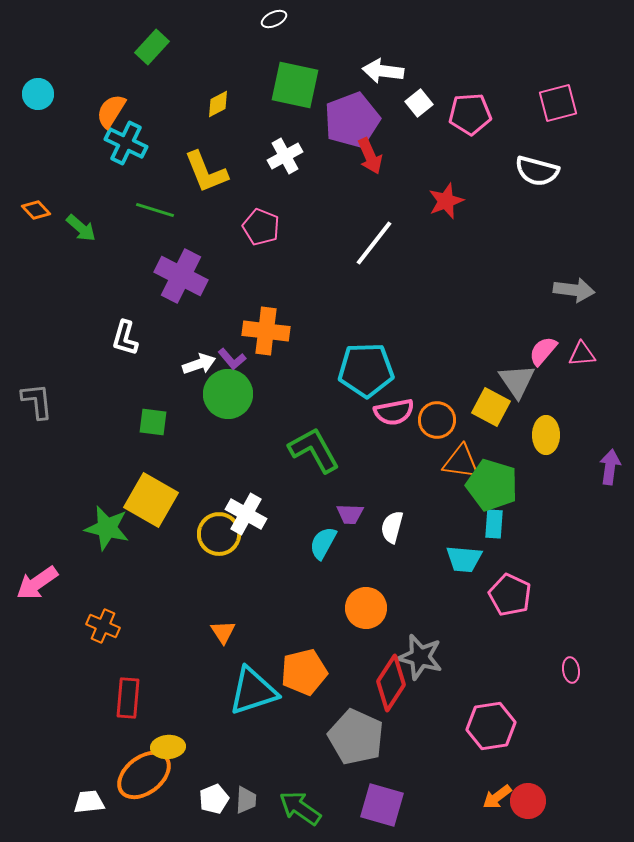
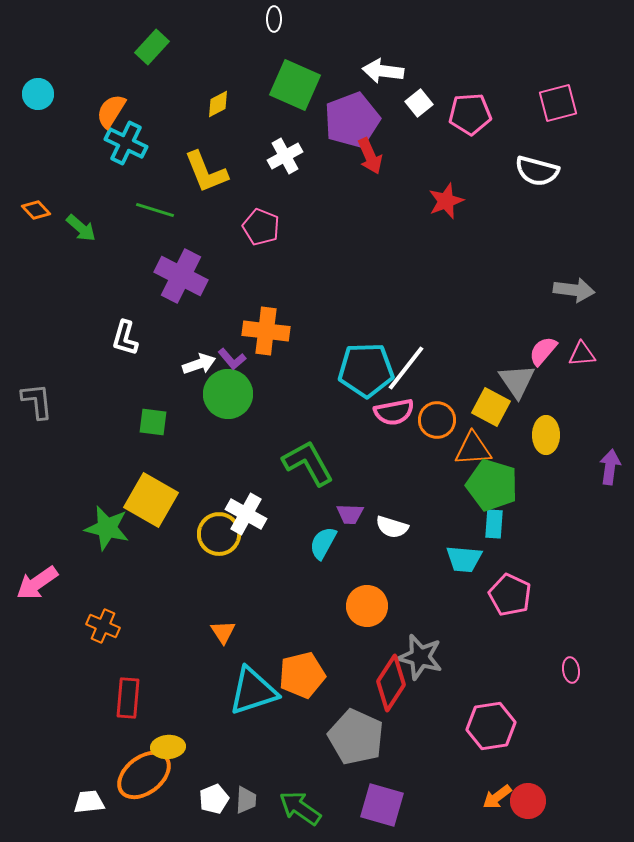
white ellipse at (274, 19): rotated 65 degrees counterclockwise
green square at (295, 85): rotated 12 degrees clockwise
white line at (374, 243): moved 32 px right, 125 px down
green L-shape at (314, 450): moved 6 px left, 13 px down
orange triangle at (461, 462): moved 12 px right, 13 px up; rotated 12 degrees counterclockwise
white semicircle at (392, 527): rotated 88 degrees counterclockwise
orange circle at (366, 608): moved 1 px right, 2 px up
orange pentagon at (304, 672): moved 2 px left, 3 px down
